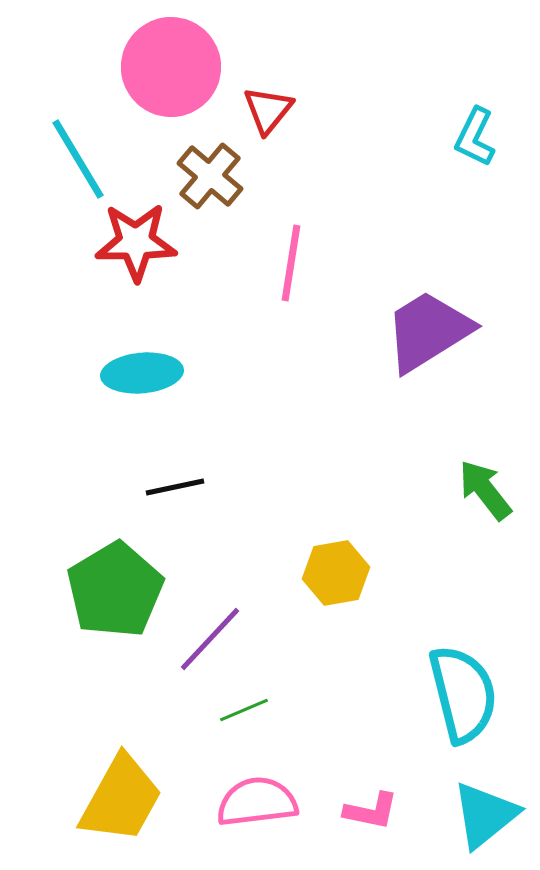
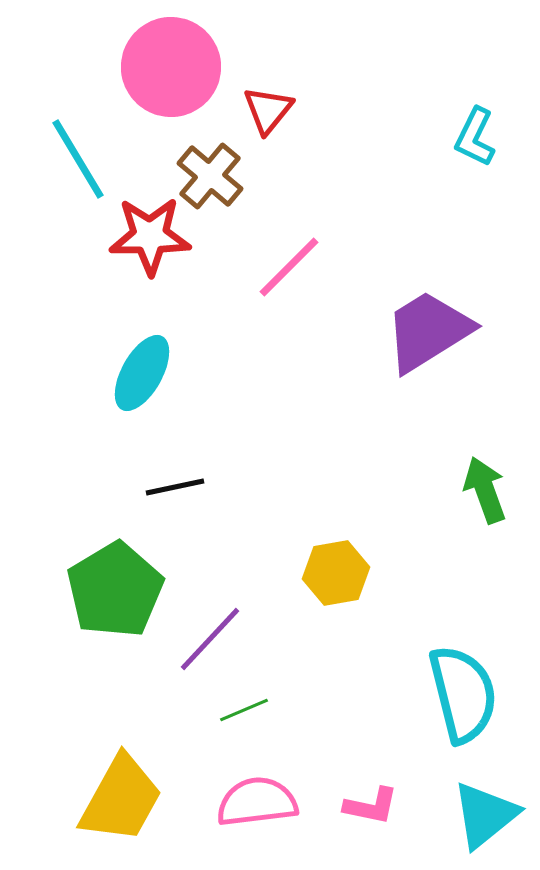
red star: moved 14 px right, 6 px up
pink line: moved 2 px left, 4 px down; rotated 36 degrees clockwise
cyan ellipse: rotated 56 degrees counterclockwise
green arrow: rotated 18 degrees clockwise
pink L-shape: moved 5 px up
